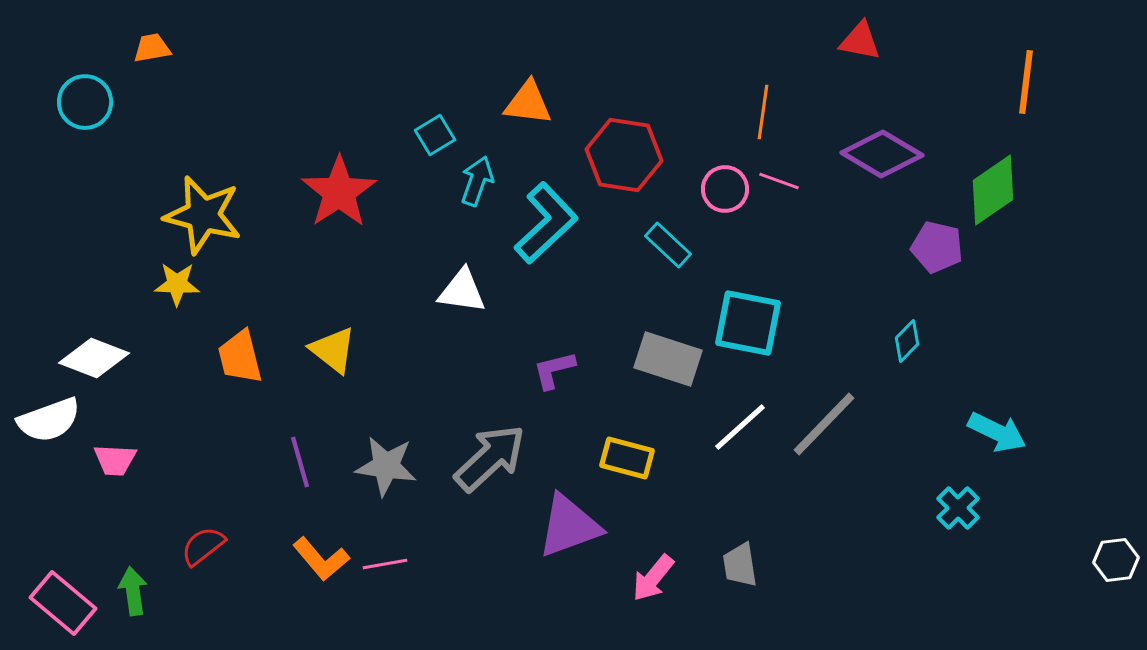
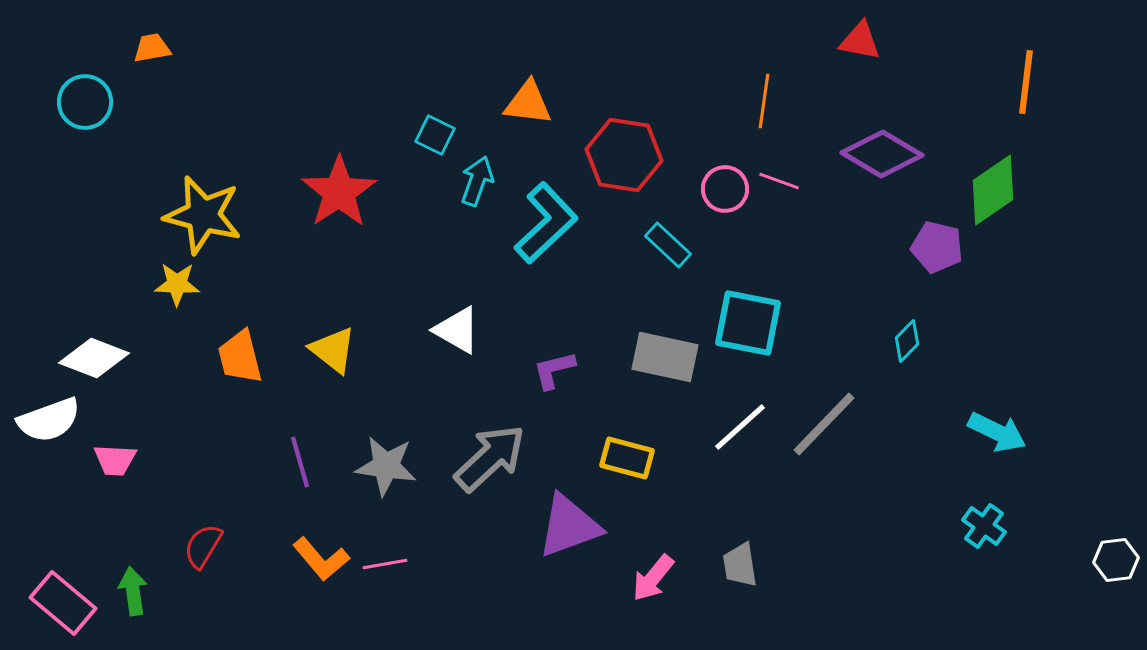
orange line at (763, 112): moved 1 px right, 11 px up
cyan square at (435, 135): rotated 33 degrees counterclockwise
white triangle at (462, 291): moved 5 px left, 39 px down; rotated 22 degrees clockwise
gray rectangle at (668, 359): moved 3 px left, 2 px up; rotated 6 degrees counterclockwise
cyan cross at (958, 508): moved 26 px right, 18 px down; rotated 9 degrees counterclockwise
red semicircle at (203, 546): rotated 21 degrees counterclockwise
